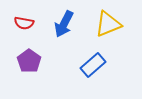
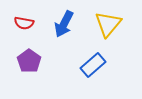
yellow triangle: rotated 28 degrees counterclockwise
